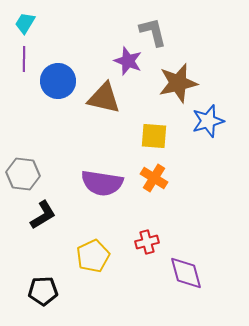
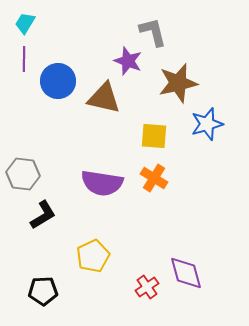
blue star: moved 1 px left, 3 px down
red cross: moved 45 px down; rotated 20 degrees counterclockwise
